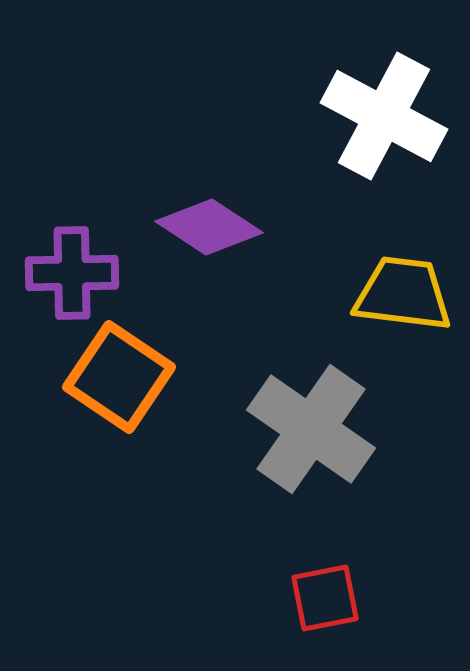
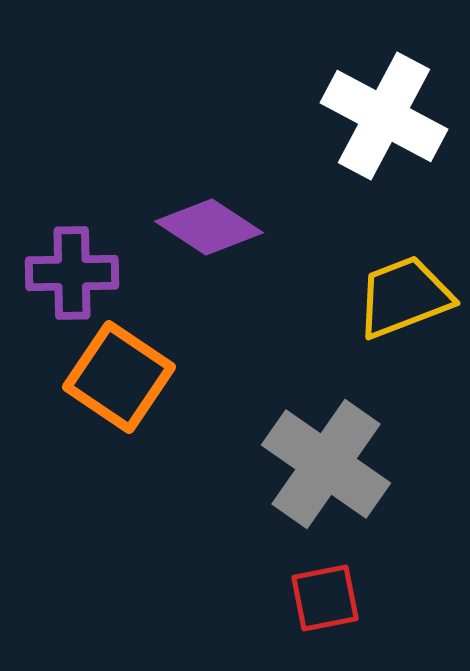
yellow trapezoid: moved 1 px right, 3 px down; rotated 28 degrees counterclockwise
gray cross: moved 15 px right, 35 px down
